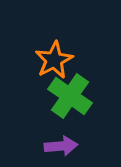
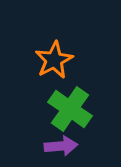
green cross: moved 13 px down
